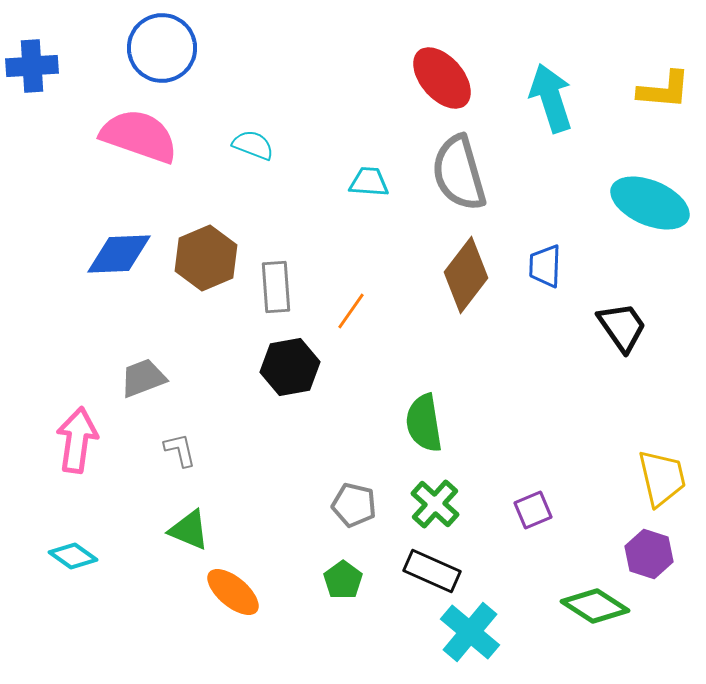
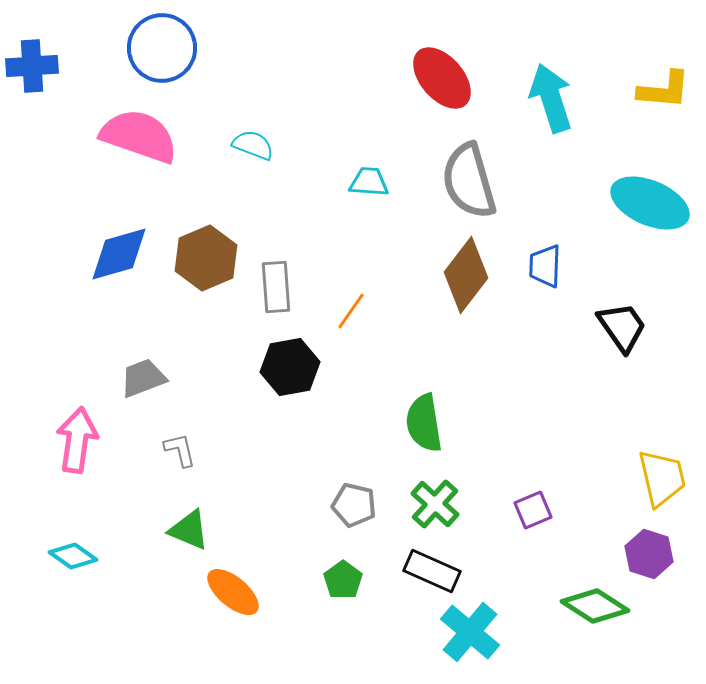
gray semicircle: moved 10 px right, 8 px down
blue diamond: rotated 14 degrees counterclockwise
